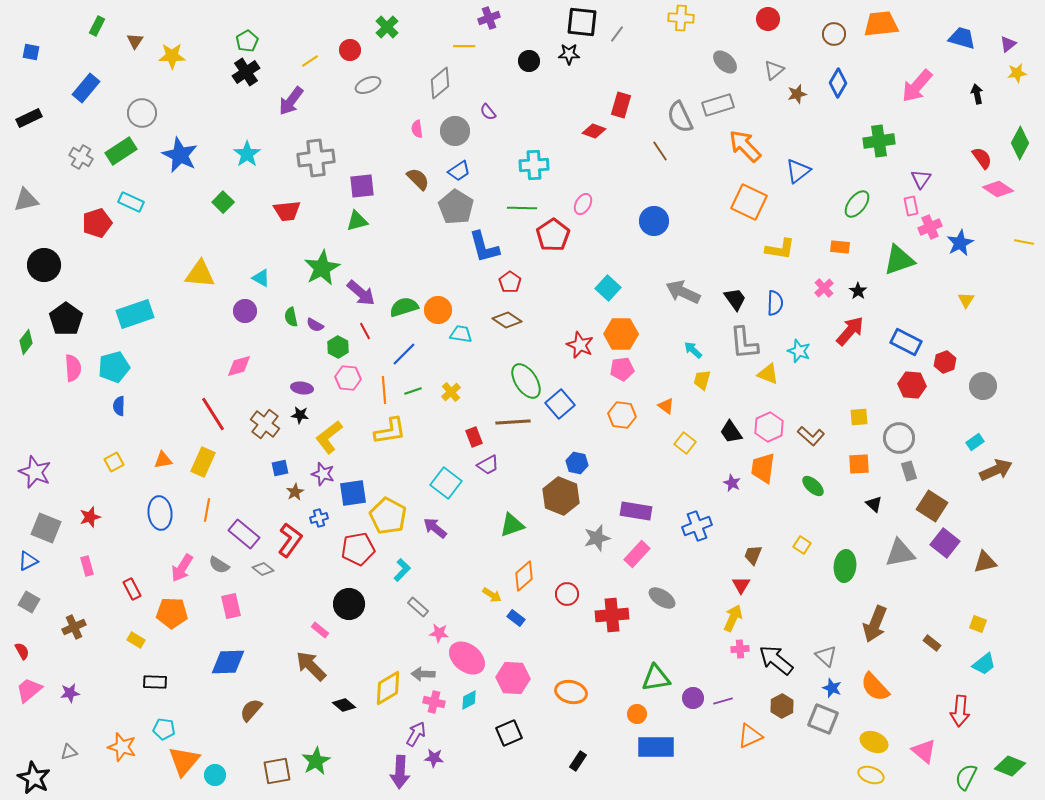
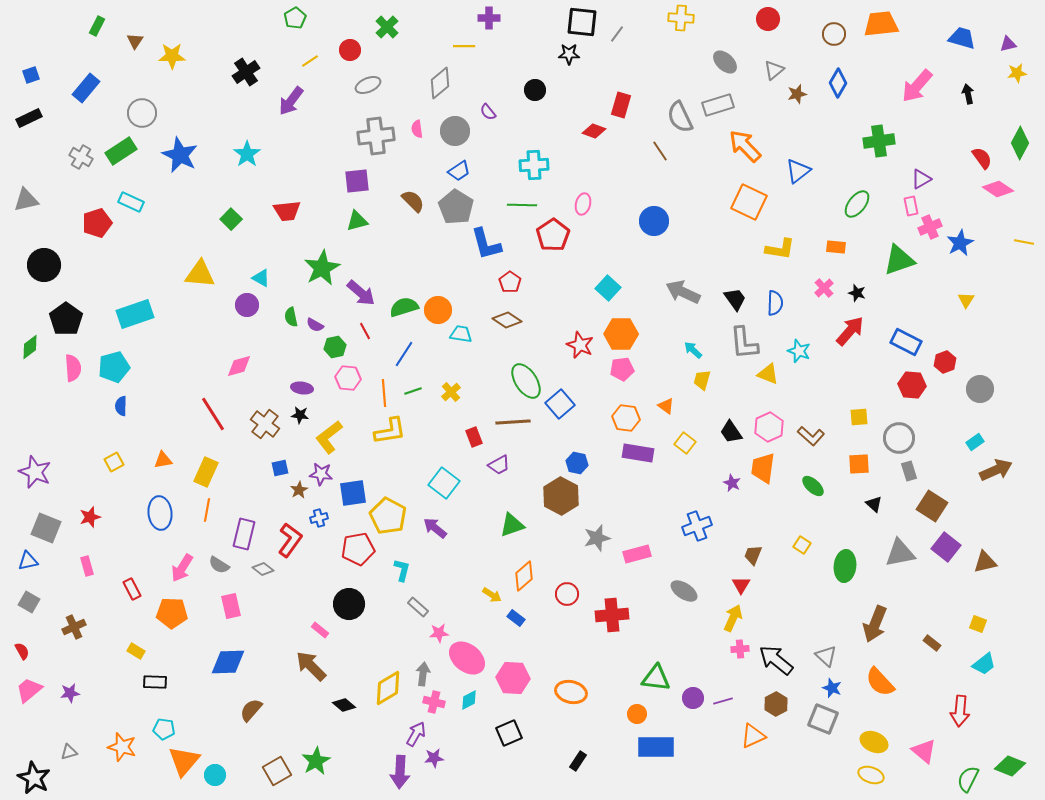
purple cross at (489, 18): rotated 20 degrees clockwise
green pentagon at (247, 41): moved 48 px right, 23 px up
purple triangle at (1008, 44): rotated 24 degrees clockwise
blue square at (31, 52): moved 23 px down; rotated 30 degrees counterclockwise
black circle at (529, 61): moved 6 px right, 29 px down
black arrow at (977, 94): moved 9 px left
gray cross at (316, 158): moved 60 px right, 22 px up
brown semicircle at (418, 179): moved 5 px left, 22 px down
purple triangle at (921, 179): rotated 25 degrees clockwise
purple square at (362, 186): moved 5 px left, 5 px up
green square at (223, 202): moved 8 px right, 17 px down
pink ellipse at (583, 204): rotated 15 degrees counterclockwise
green line at (522, 208): moved 3 px up
blue L-shape at (484, 247): moved 2 px right, 3 px up
orange rectangle at (840, 247): moved 4 px left
black star at (858, 291): moved 1 px left, 2 px down; rotated 18 degrees counterclockwise
purple circle at (245, 311): moved 2 px right, 6 px up
green diamond at (26, 342): moved 4 px right, 5 px down; rotated 15 degrees clockwise
green hexagon at (338, 347): moved 3 px left; rotated 20 degrees clockwise
blue line at (404, 354): rotated 12 degrees counterclockwise
gray circle at (983, 386): moved 3 px left, 3 px down
orange line at (384, 390): moved 3 px down
blue semicircle at (119, 406): moved 2 px right
orange hexagon at (622, 415): moved 4 px right, 3 px down
yellow rectangle at (203, 462): moved 3 px right, 10 px down
purple trapezoid at (488, 465): moved 11 px right
purple star at (323, 474): moved 2 px left; rotated 10 degrees counterclockwise
cyan square at (446, 483): moved 2 px left
brown star at (295, 492): moved 4 px right, 2 px up
brown hexagon at (561, 496): rotated 6 degrees clockwise
purple rectangle at (636, 511): moved 2 px right, 58 px up
purple rectangle at (244, 534): rotated 64 degrees clockwise
purple square at (945, 543): moved 1 px right, 4 px down
pink rectangle at (637, 554): rotated 32 degrees clockwise
blue triangle at (28, 561): rotated 15 degrees clockwise
cyan L-shape at (402, 570): rotated 30 degrees counterclockwise
gray ellipse at (662, 598): moved 22 px right, 7 px up
pink star at (439, 633): rotated 12 degrees counterclockwise
yellow rectangle at (136, 640): moved 11 px down
gray arrow at (423, 674): rotated 95 degrees clockwise
green triangle at (656, 678): rotated 16 degrees clockwise
orange semicircle at (875, 687): moved 5 px right, 5 px up
brown hexagon at (782, 706): moved 6 px left, 2 px up
orange triangle at (750, 736): moved 3 px right
purple star at (434, 758): rotated 12 degrees counterclockwise
brown square at (277, 771): rotated 20 degrees counterclockwise
green semicircle at (966, 777): moved 2 px right, 2 px down
